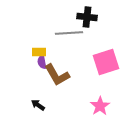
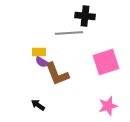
black cross: moved 2 px left, 1 px up
purple semicircle: rotated 48 degrees counterclockwise
brown L-shape: moved 1 px up; rotated 8 degrees clockwise
pink star: moved 8 px right; rotated 18 degrees clockwise
